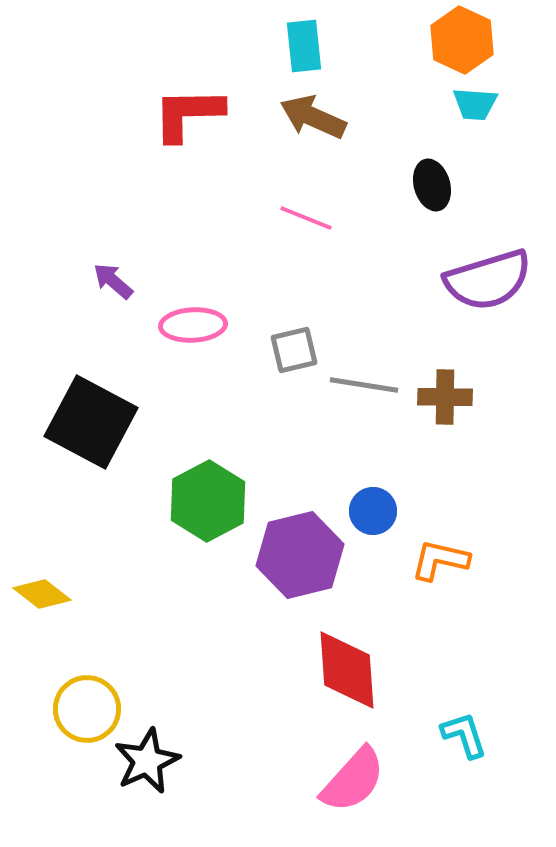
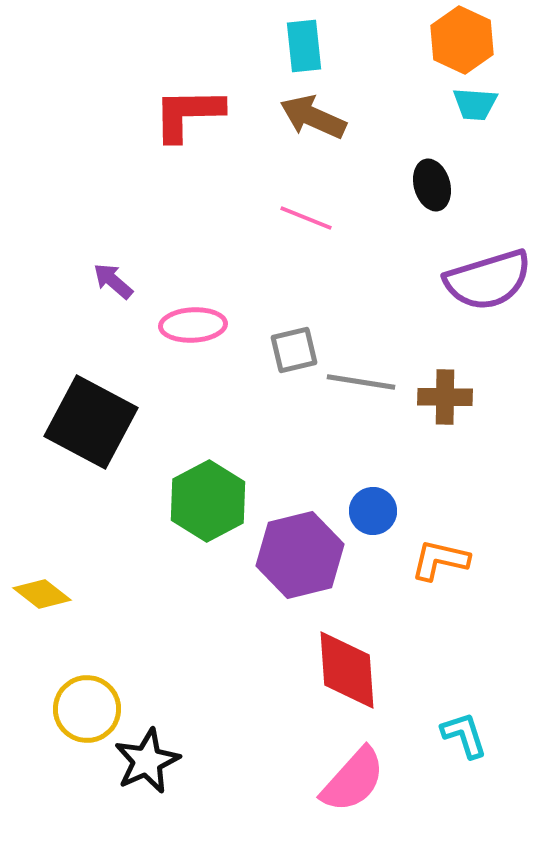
gray line: moved 3 px left, 3 px up
